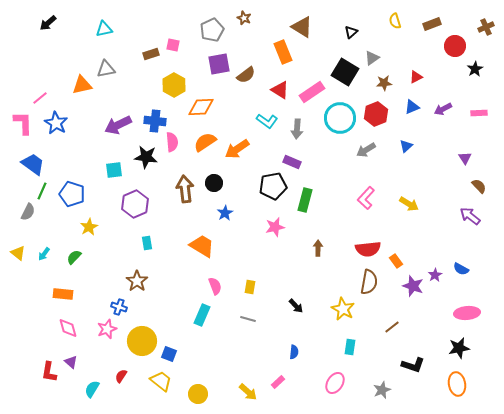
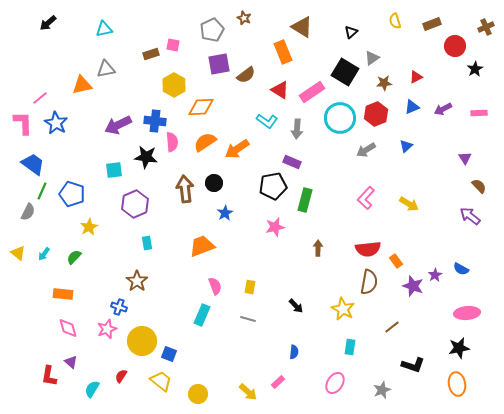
orange trapezoid at (202, 246): rotated 52 degrees counterclockwise
red L-shape at (49, 372): moved 4 px down
